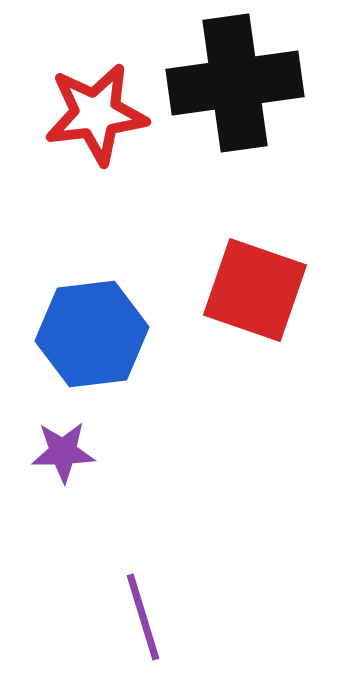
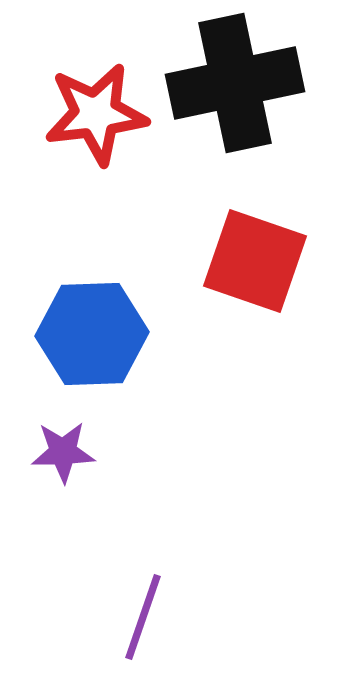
black cross: rotated 4 degrees counterclockwise
red square: moved 29 px up
blue hexagon: rotated 5 degrees clockwise
purple line: rotated 36 degrees clockwise
